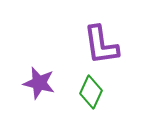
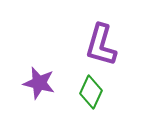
purple L-shape: rotated 24 degrees clockwise
